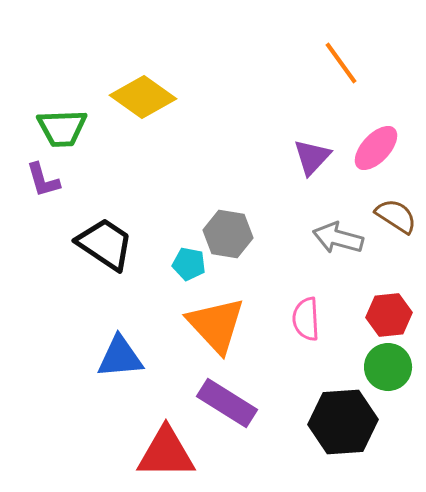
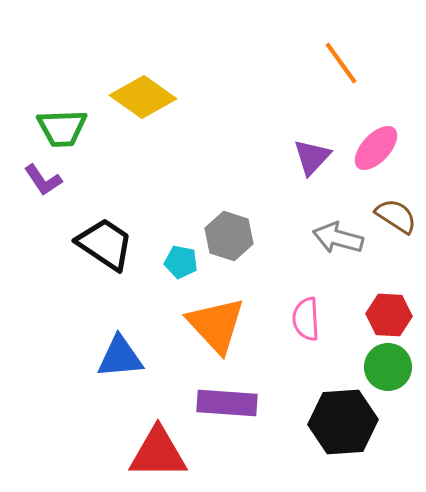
purple L-shape: rotated 18 degrees counterclockwise
gray hexagon: moved 1 px right, 2 px down; rotated 9 degrees clockwise
cyan pentagon: moved 8 px left, 2 px up
red hexagon: rotated 9 degrees clockwise
purple rectangle: rotated 28 degrees counterclockwise
red triangle: moved 8 px left
